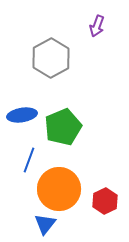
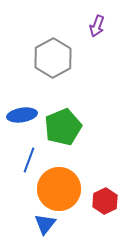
gray hexagon: moved 2 px right
